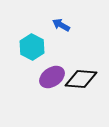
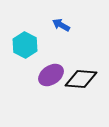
cyan hexagon: moved 7 px left, 2 px up
purple ellipse: moved 1 px left, 2 px up
